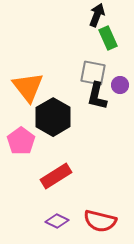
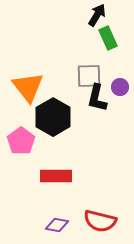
black arrow: rotated 10 degrees clockwise
gray square: moved 4 px left, 3 px down; rotated 12 degrees counterclockwise
purple circle: moved 2 px down
black L-shape: moved 2 px down
red rectangle: rotated 32 degrees clockwise
purple diamond: moved 4 px down; rotated 15 degrees counterclockwise
